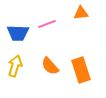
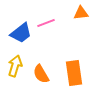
pink line: moved 1 px left, 1 px up
blue trapezoid: moved 3 px right; rotated 40 degrees counterclockwise
orange semicircle: moved 9 px left, 8 px down; rotated 12 degrees clockwise
orange rectangle: moved 7 px left, 3 px down; rotated 10 degrees clockwise
